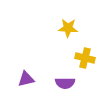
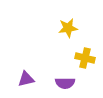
yellow star: rotated 12 degrees counterclockwise
